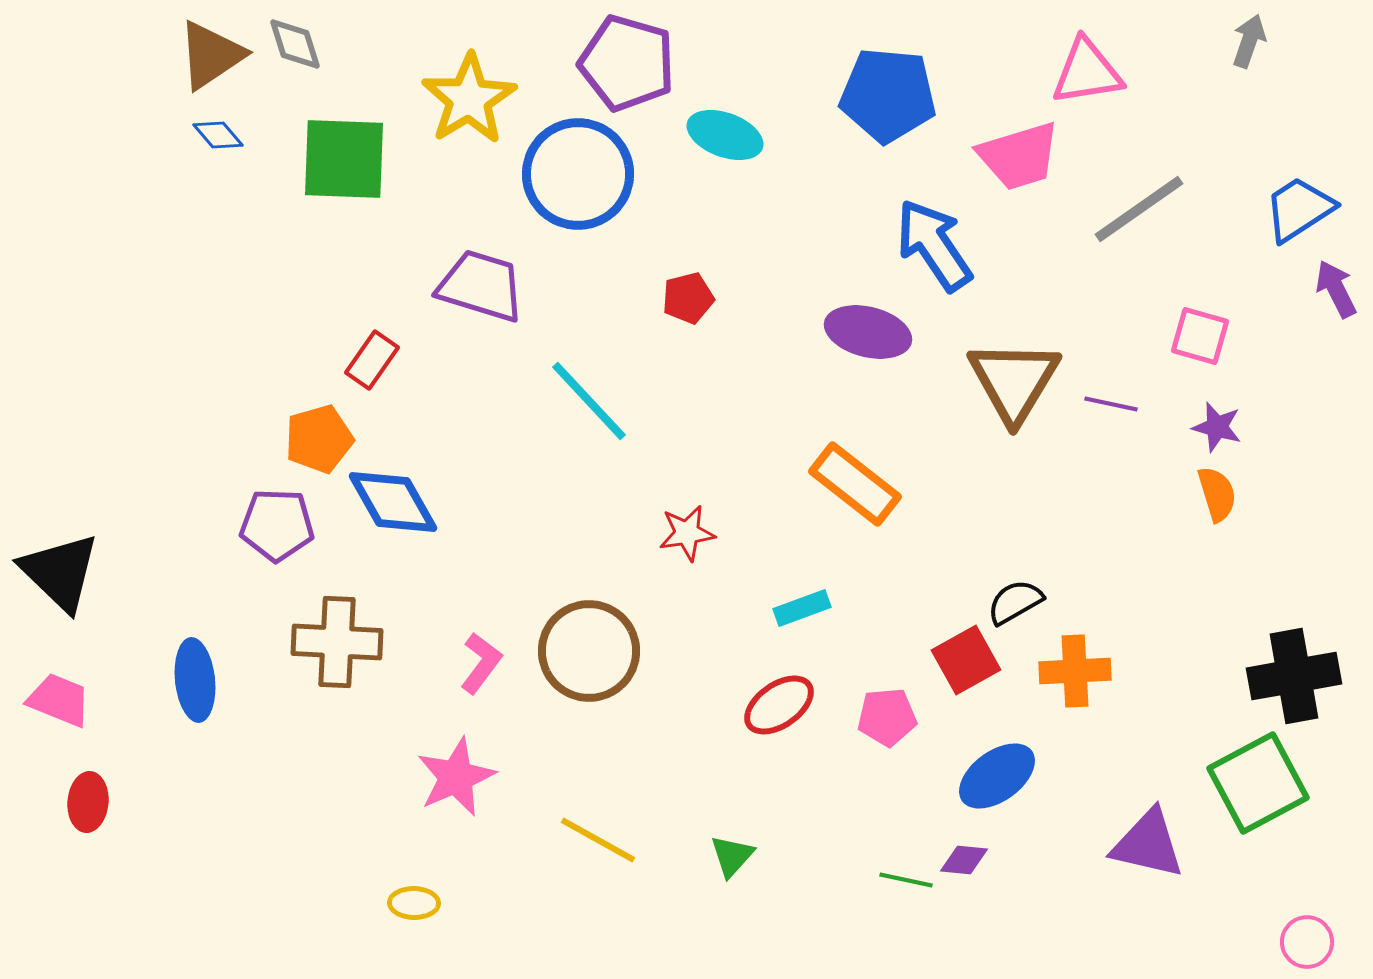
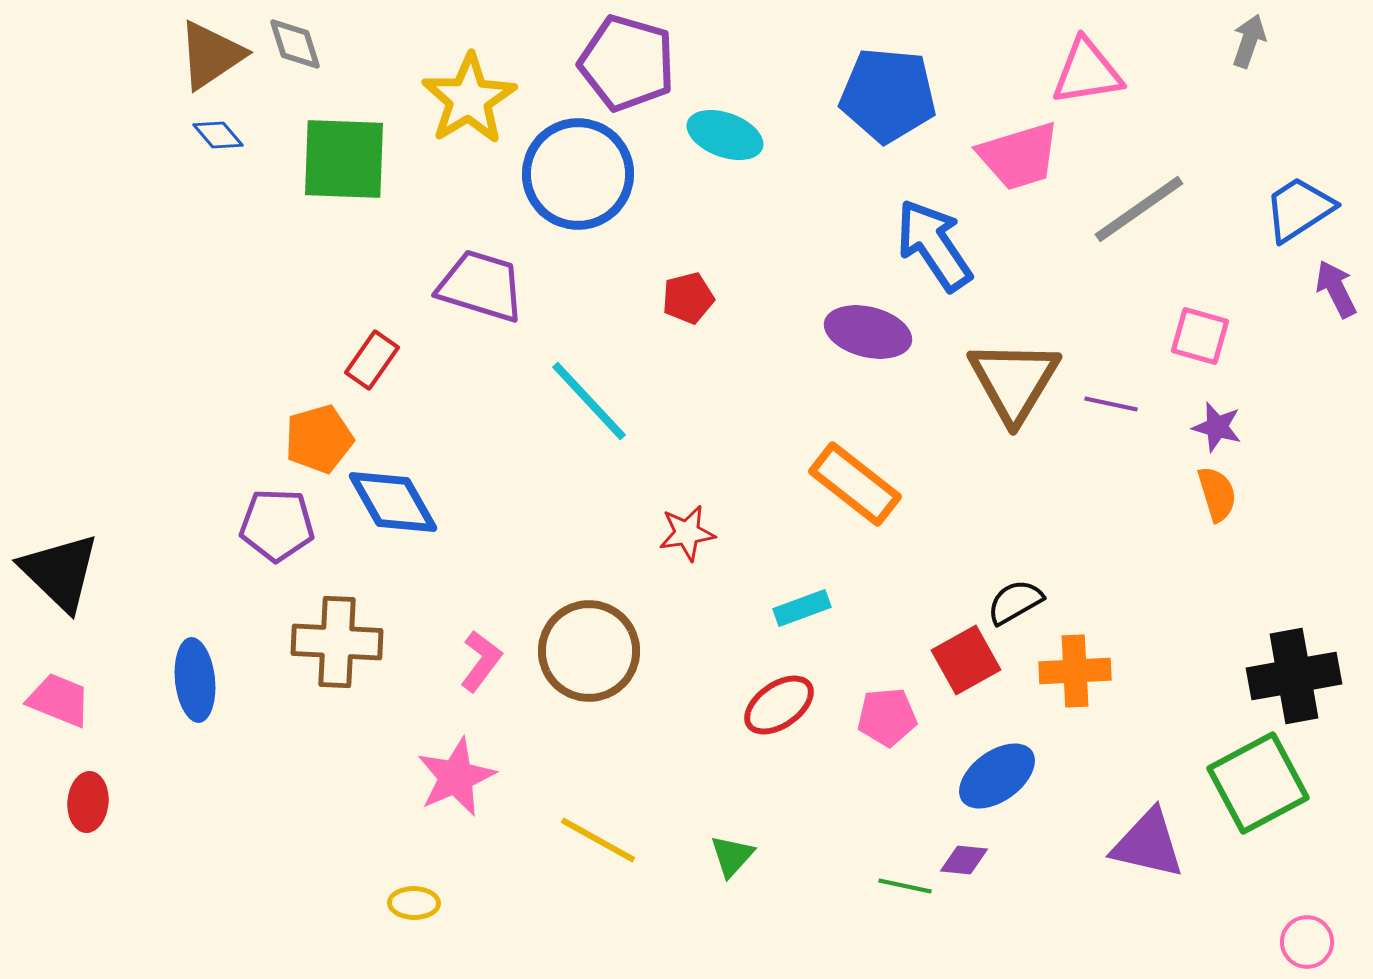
pink L-shape at (481, 663): moved 2 px up
green line at (906, 880): moved 1 px left, 6 px down
